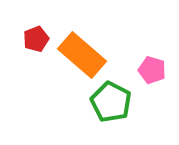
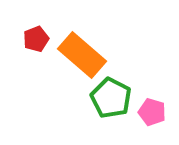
pink pentagon: moved 42 px down
green pentagon: moved 4 px up
